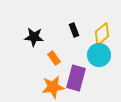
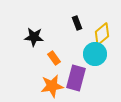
black rectangle: moved 3 px right, 7 px up
cyan circle: moved 4 px left, 1 px up
orange star: moved 1 px left, 1 px up
